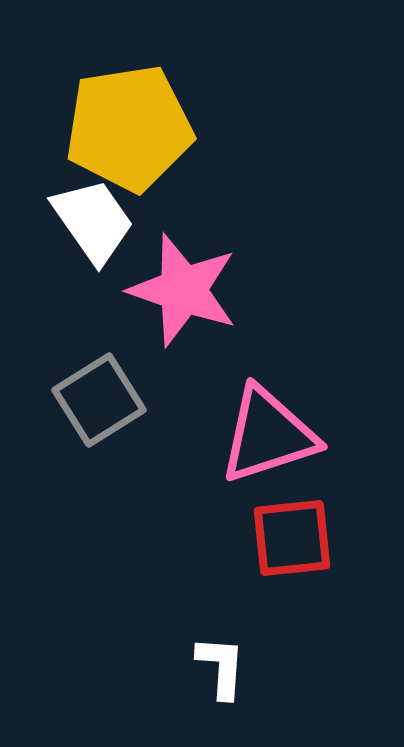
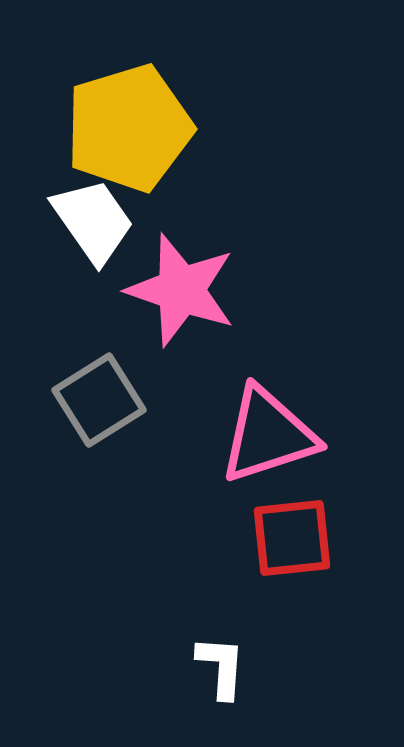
yellow pentagon: rotated 8 degrees counterclockwise
pink star: moved 2 px left
